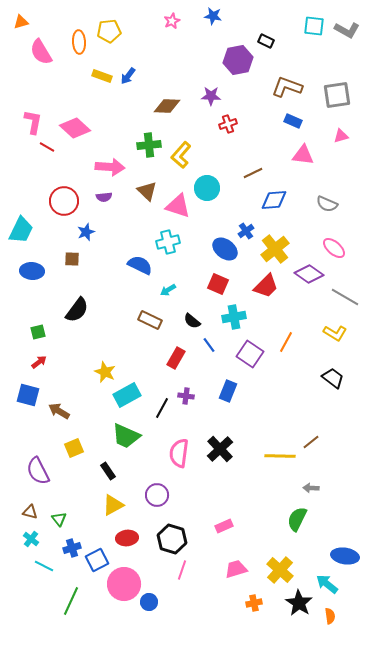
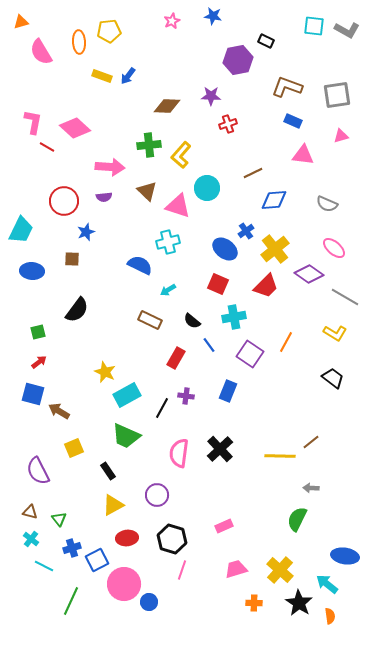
blue square at (28, 395): moved 5 px right, 1 px up
orange cross at (254, 603): rotated 14 degrees clockwise
